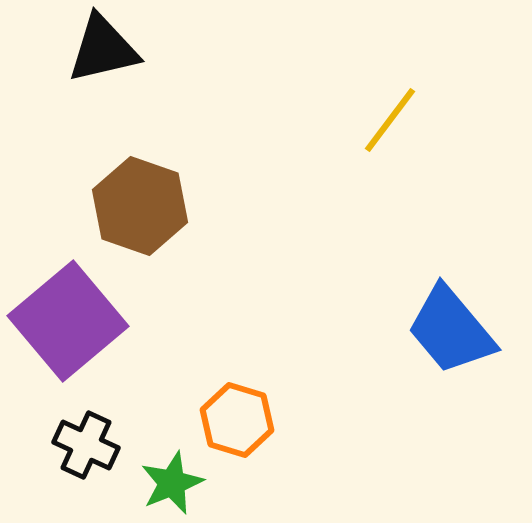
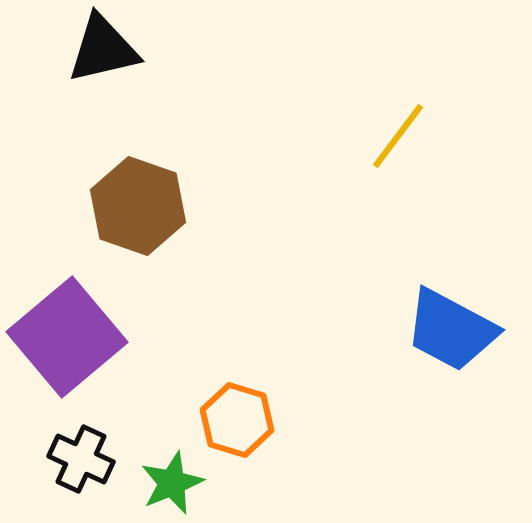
yellow line: moved 8 px right, 16 px down
brown hexagon: moved 2 px left
purple square: moved 1 px left, 16 px down
blue trapezoid: rotated 22 degrees counterclockwise
black cross: moved 5 px left, 14 px down
